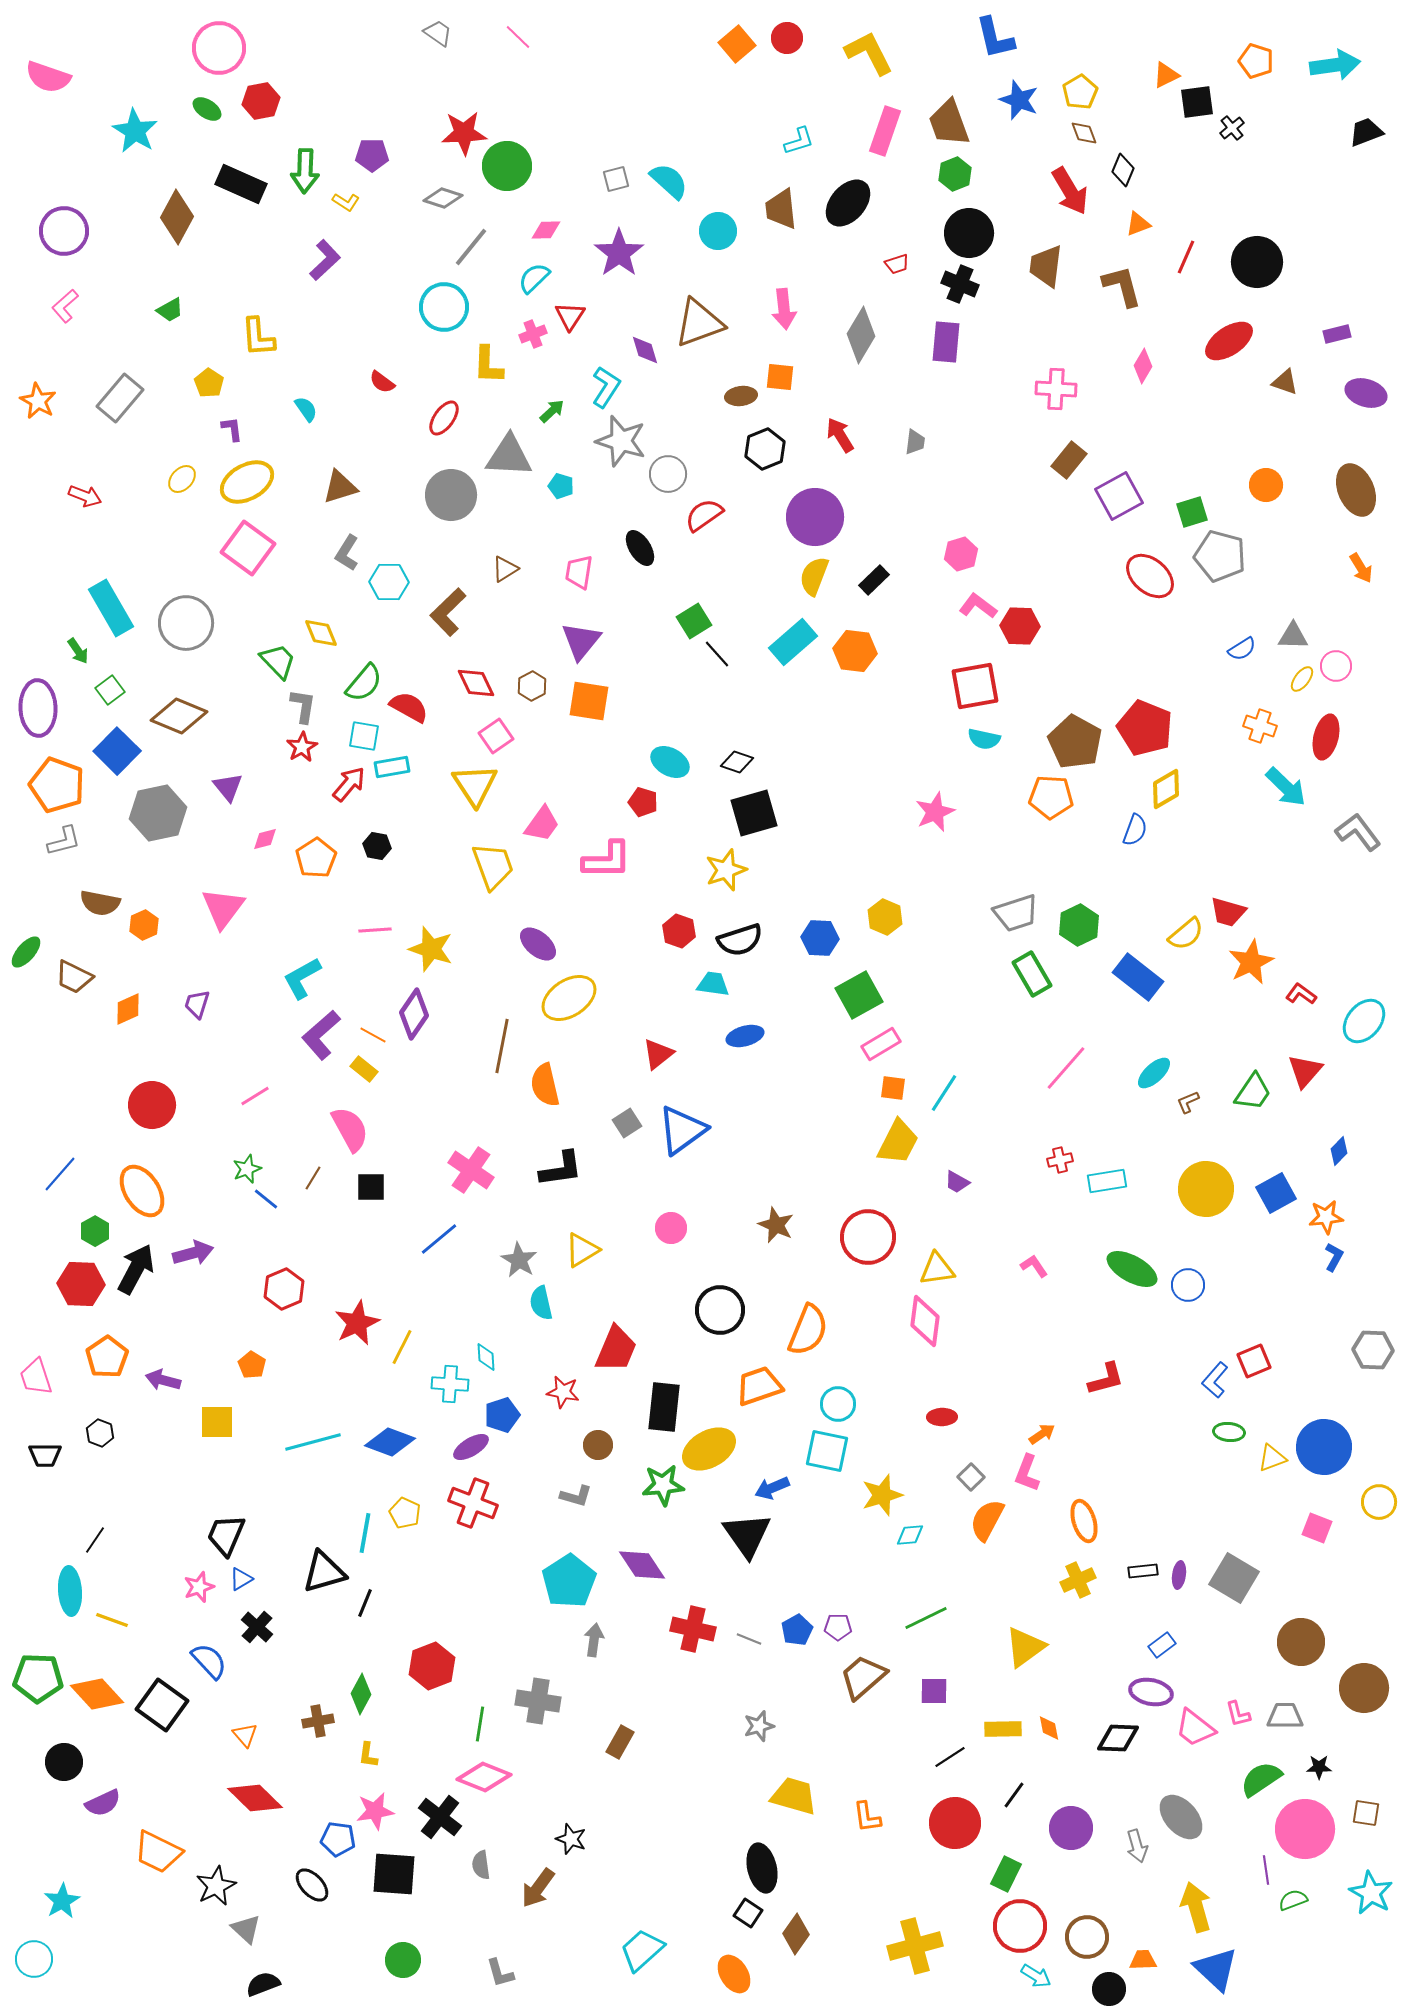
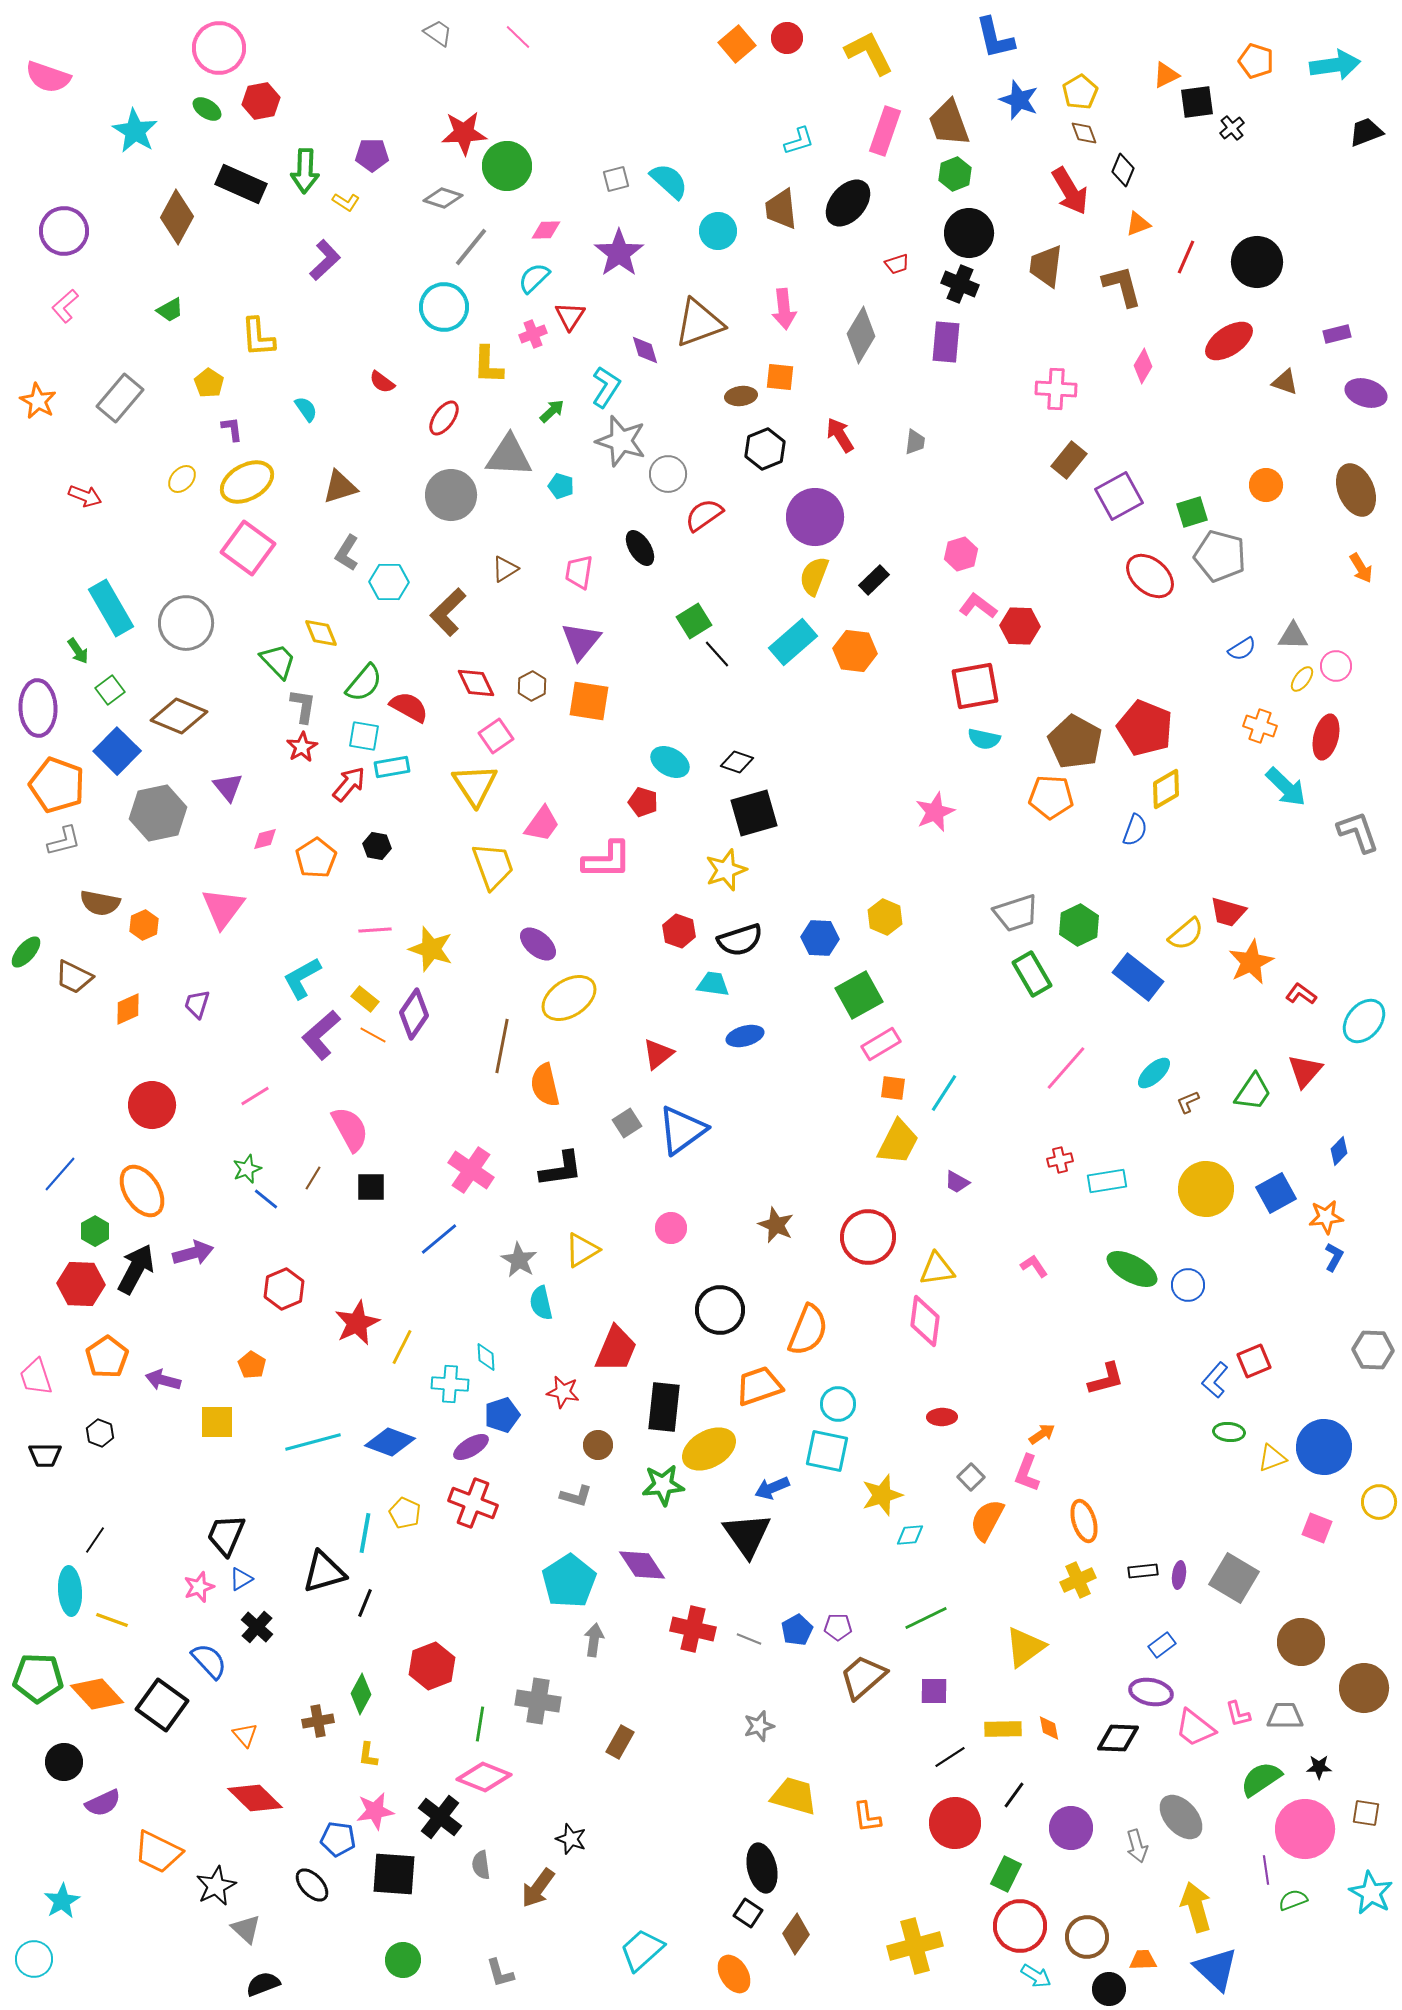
gray L-shape at (1358, 832): rotated 18 degrees clockwise
yellow rectangle at (364, 1069): moved 1 px right, 70 px up
